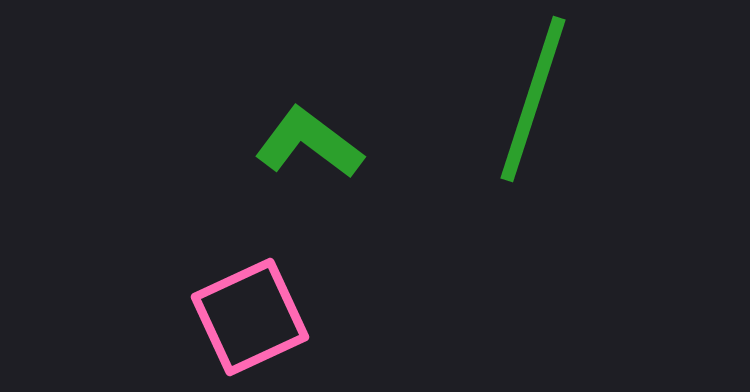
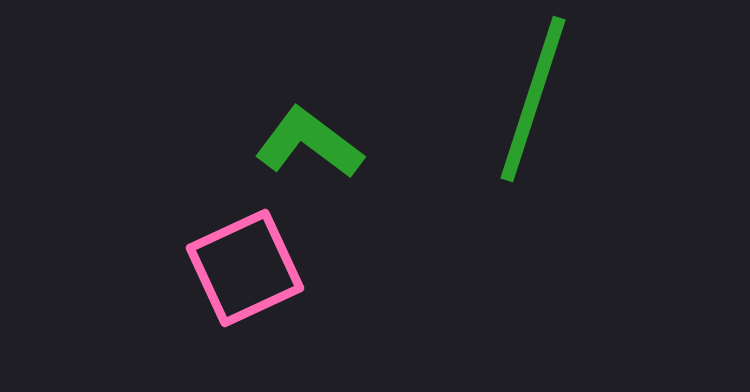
pink square: moved 5 px left, 49 px up
